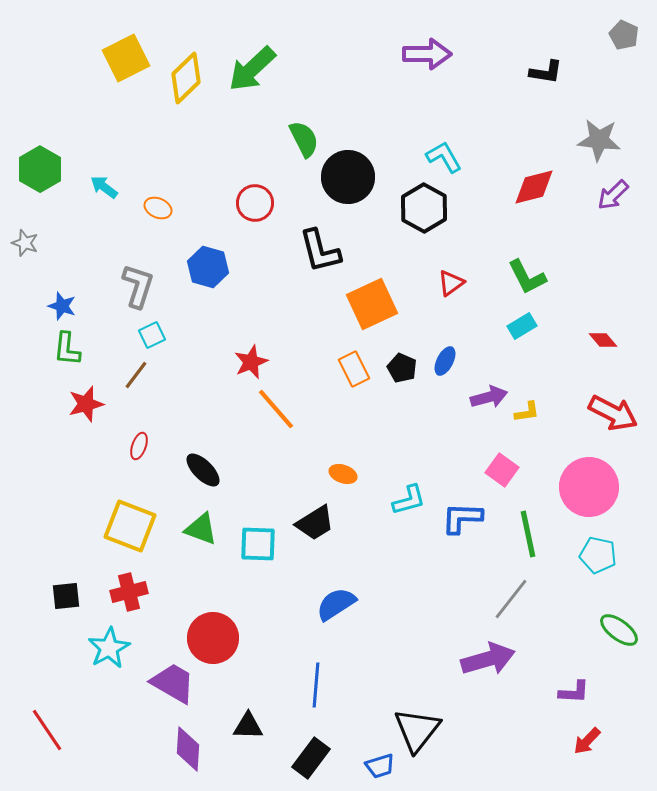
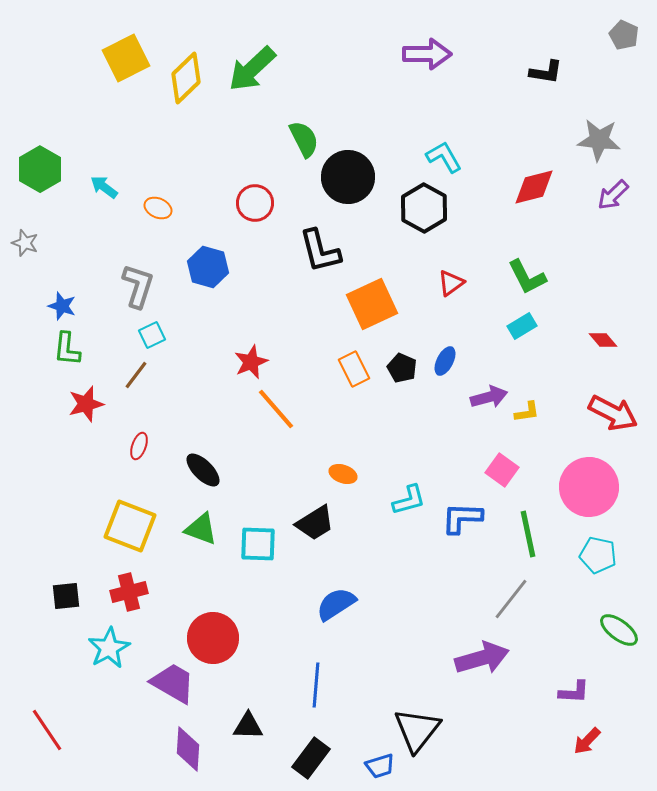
purple arrow at (488, 659): moved 6 px left, 1 px up
